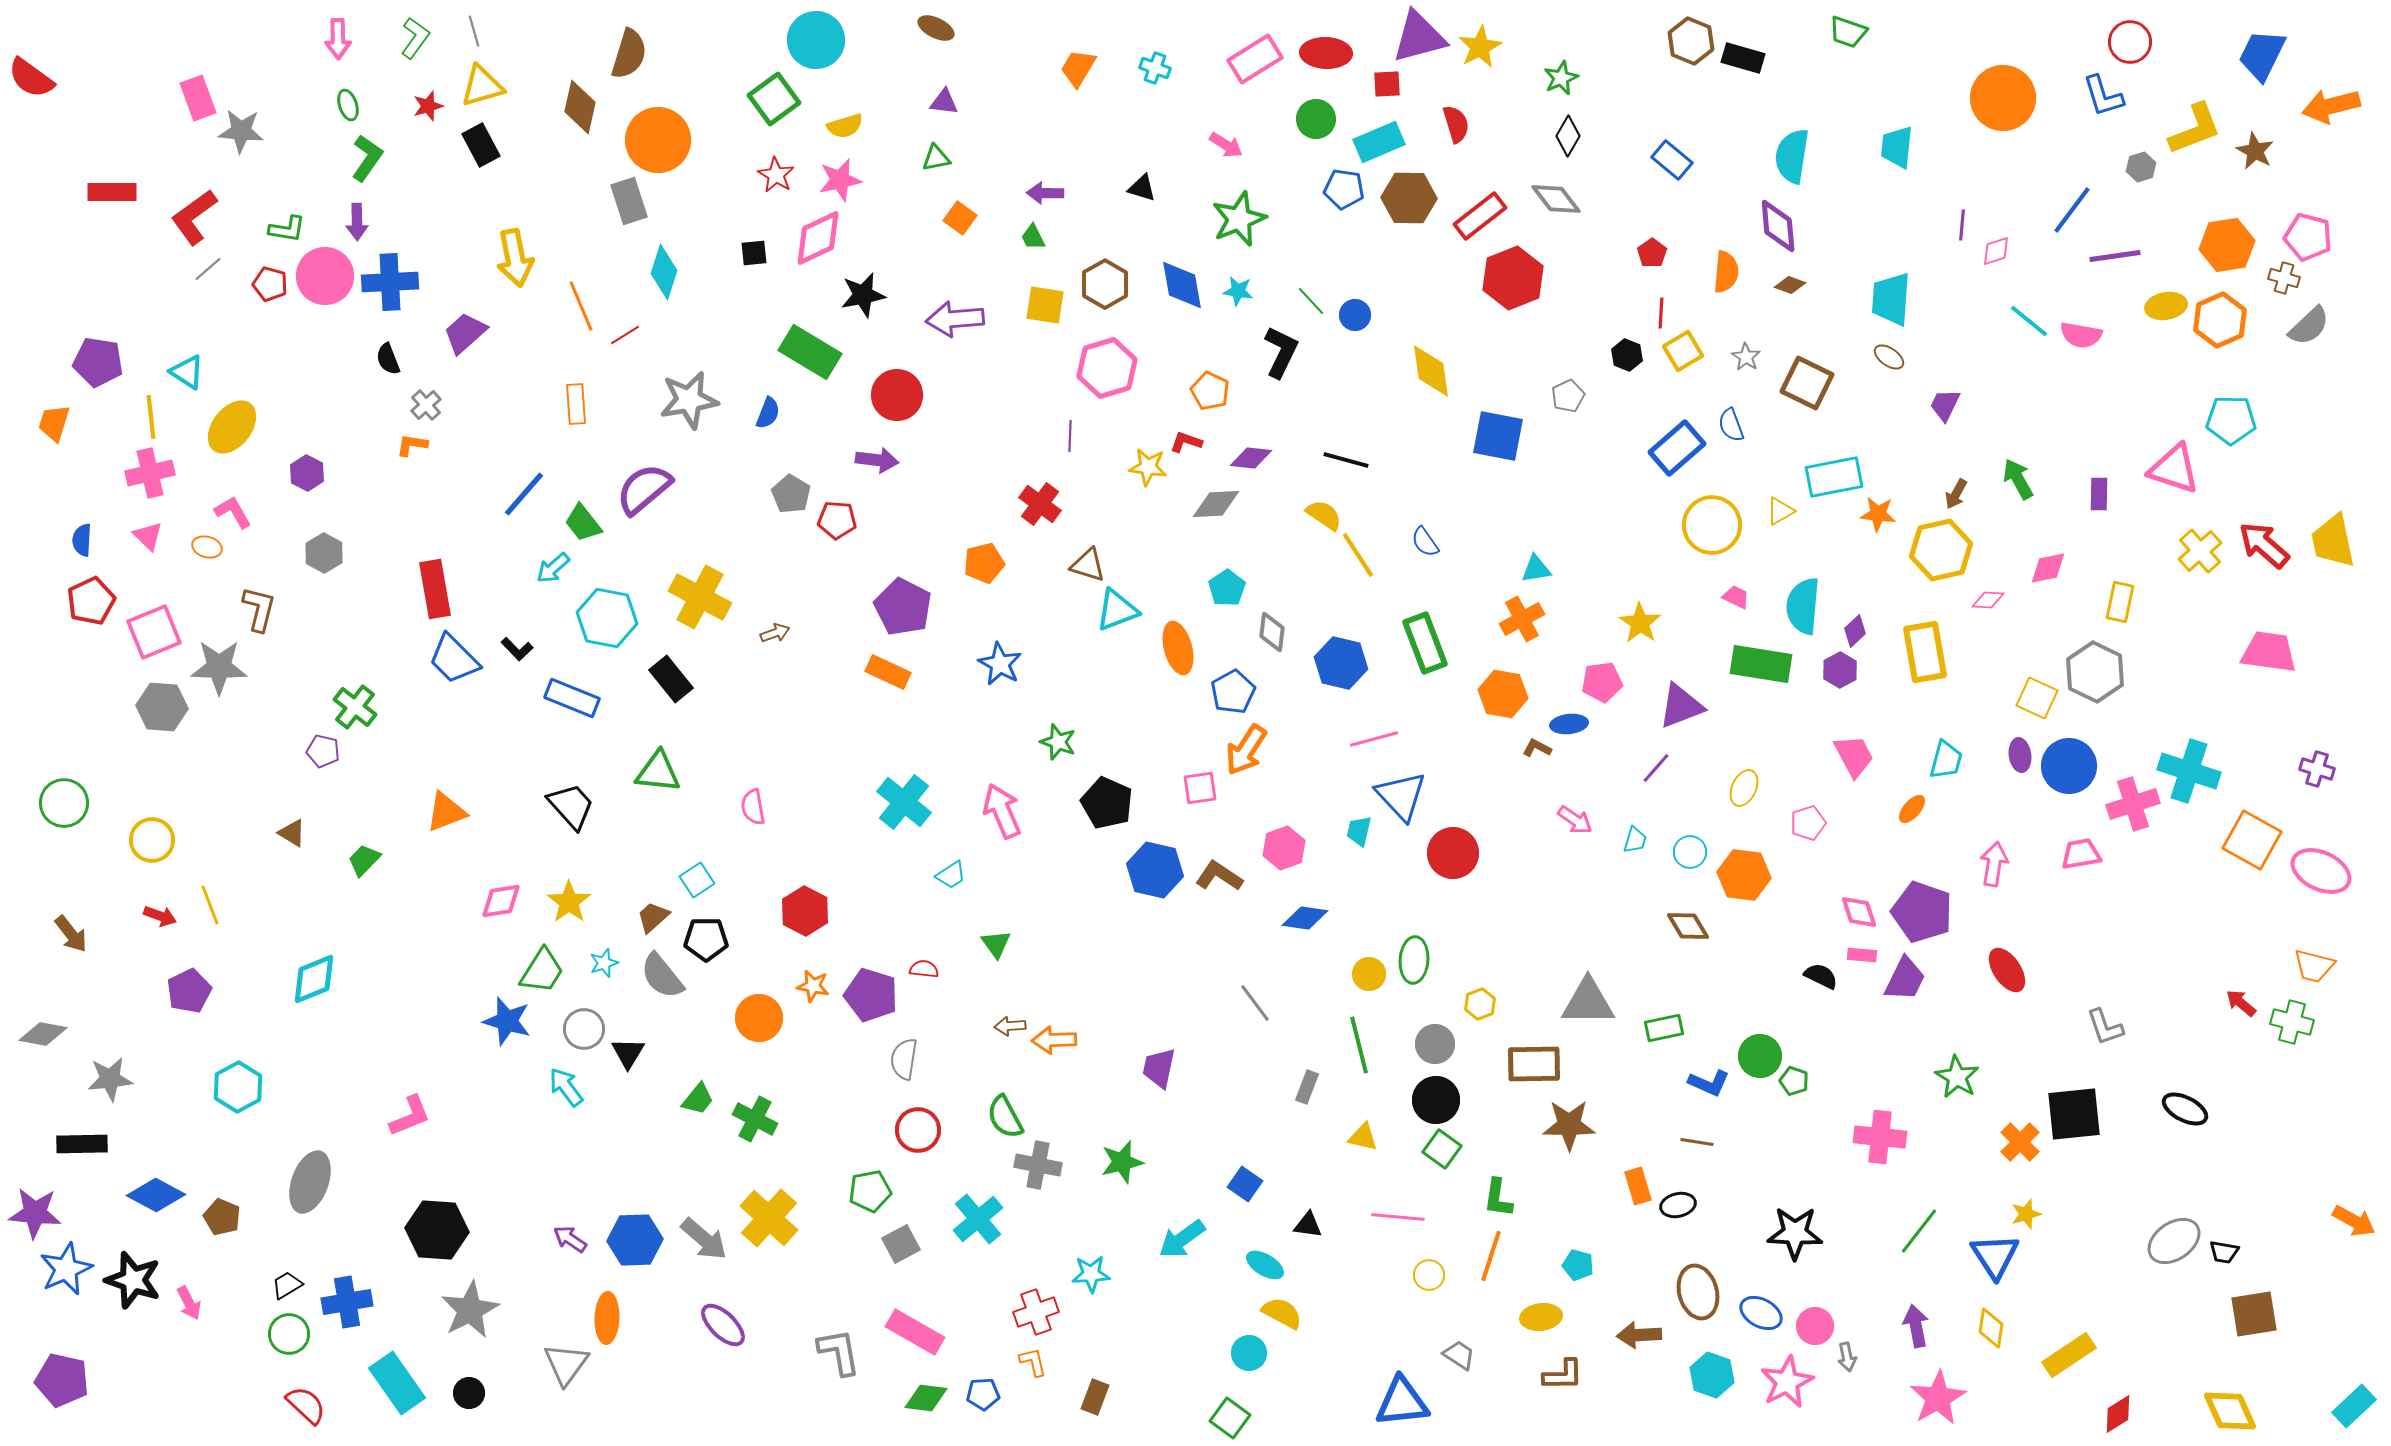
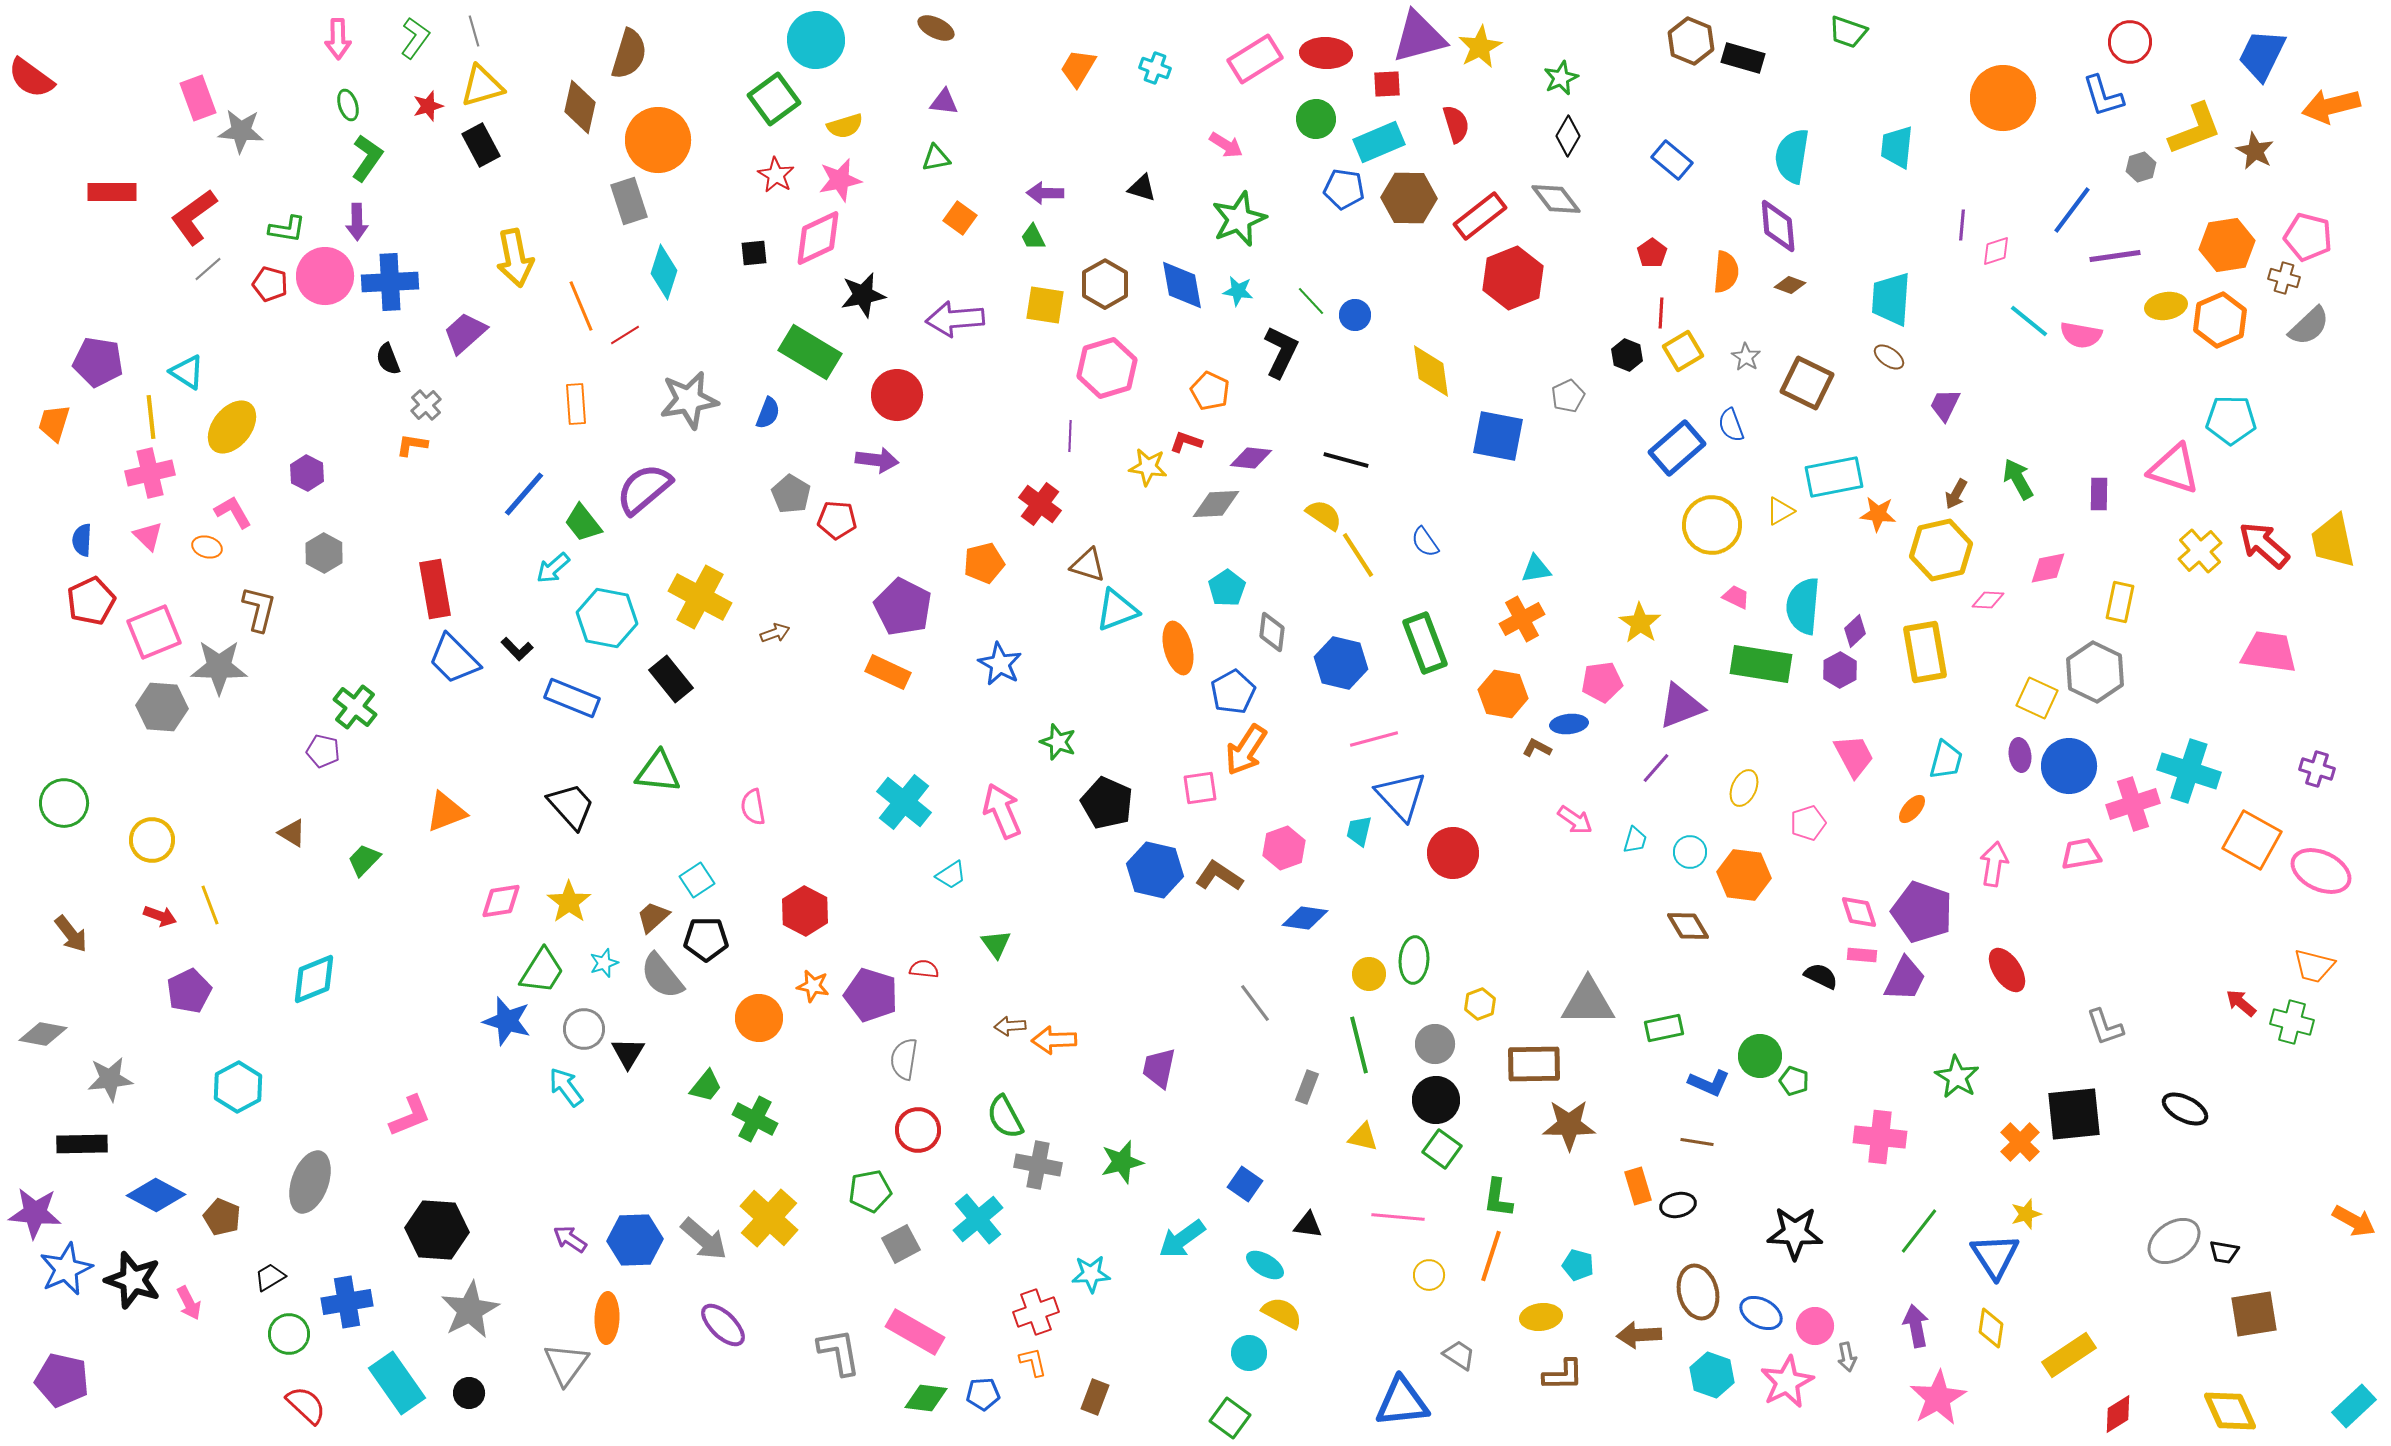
green trapezoid at (698, 1099): moved 8 px right, 13 px up
black trapezoid at (287, 1285): moved 17 px left, 8 px up
